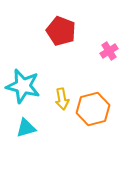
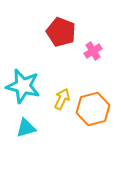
red pentagon: moved 1 px down
pink cross: moved 16 px left
yellow arrow: rotated 145 degrees counterclockwise
